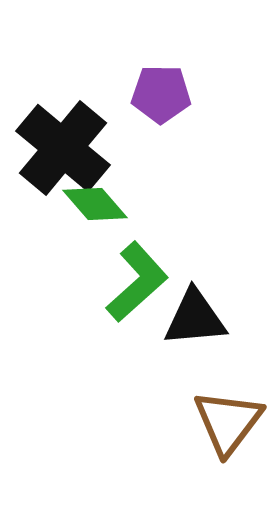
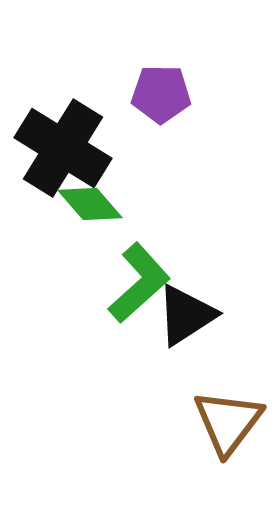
black cross: rotated 8 degrees counterclockwise
green diamond: moved 5 px left
green L-shape: moved 2 px right, 1 px down
black triangle: moved 9 px left, 3 px up; rotated 28 degrees counterclockwise
